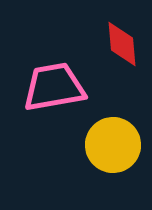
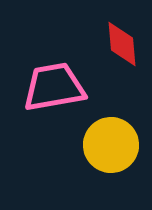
yellow circle: moved 2 px left
